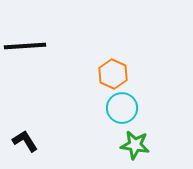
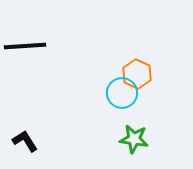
orange hexagon: moved 24 px right
cyan circle: moved 15 px up
green star: moved 1 px left, 6 px up
